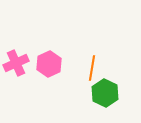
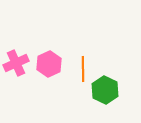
orange line: moved 9 px left, 1 px down; rotated 10 degrees counterclockwise
green hexagon: moved 3 px up
